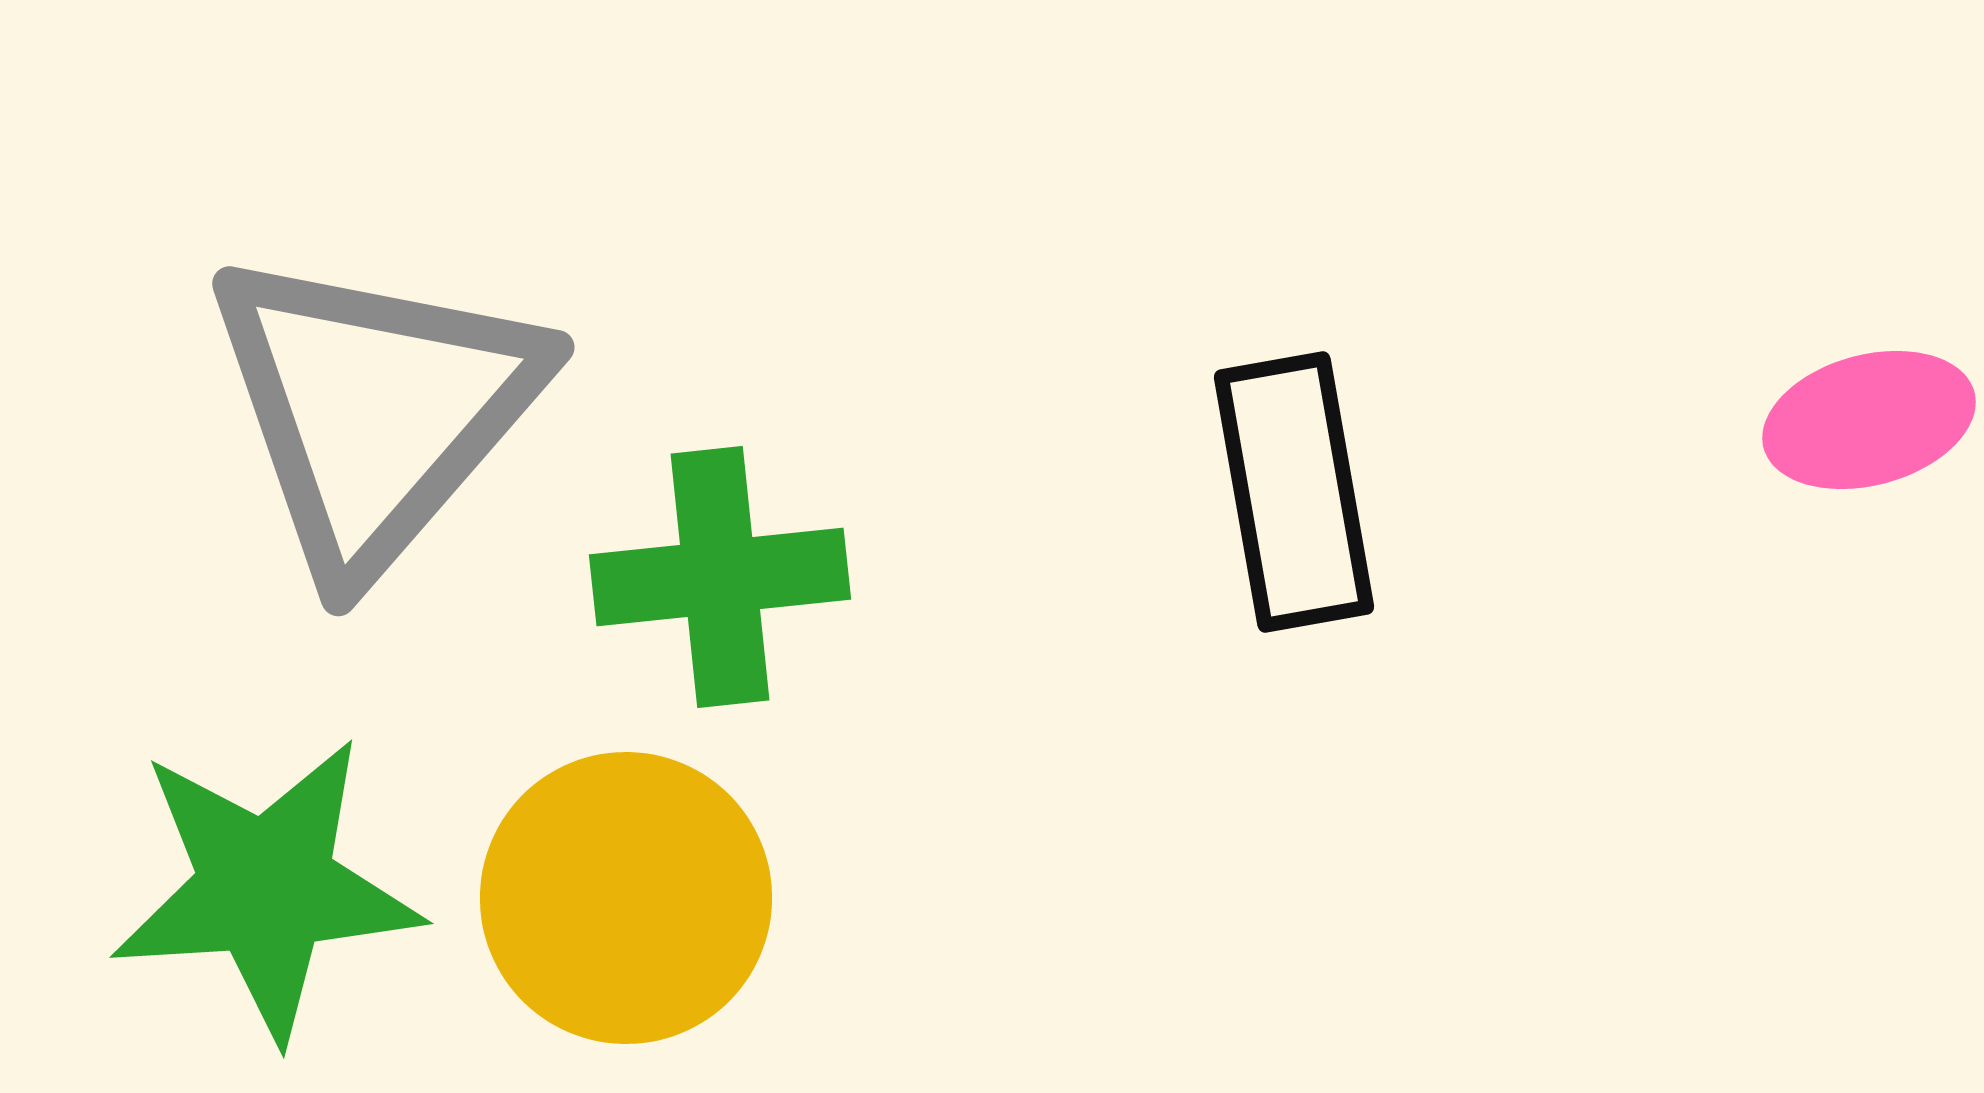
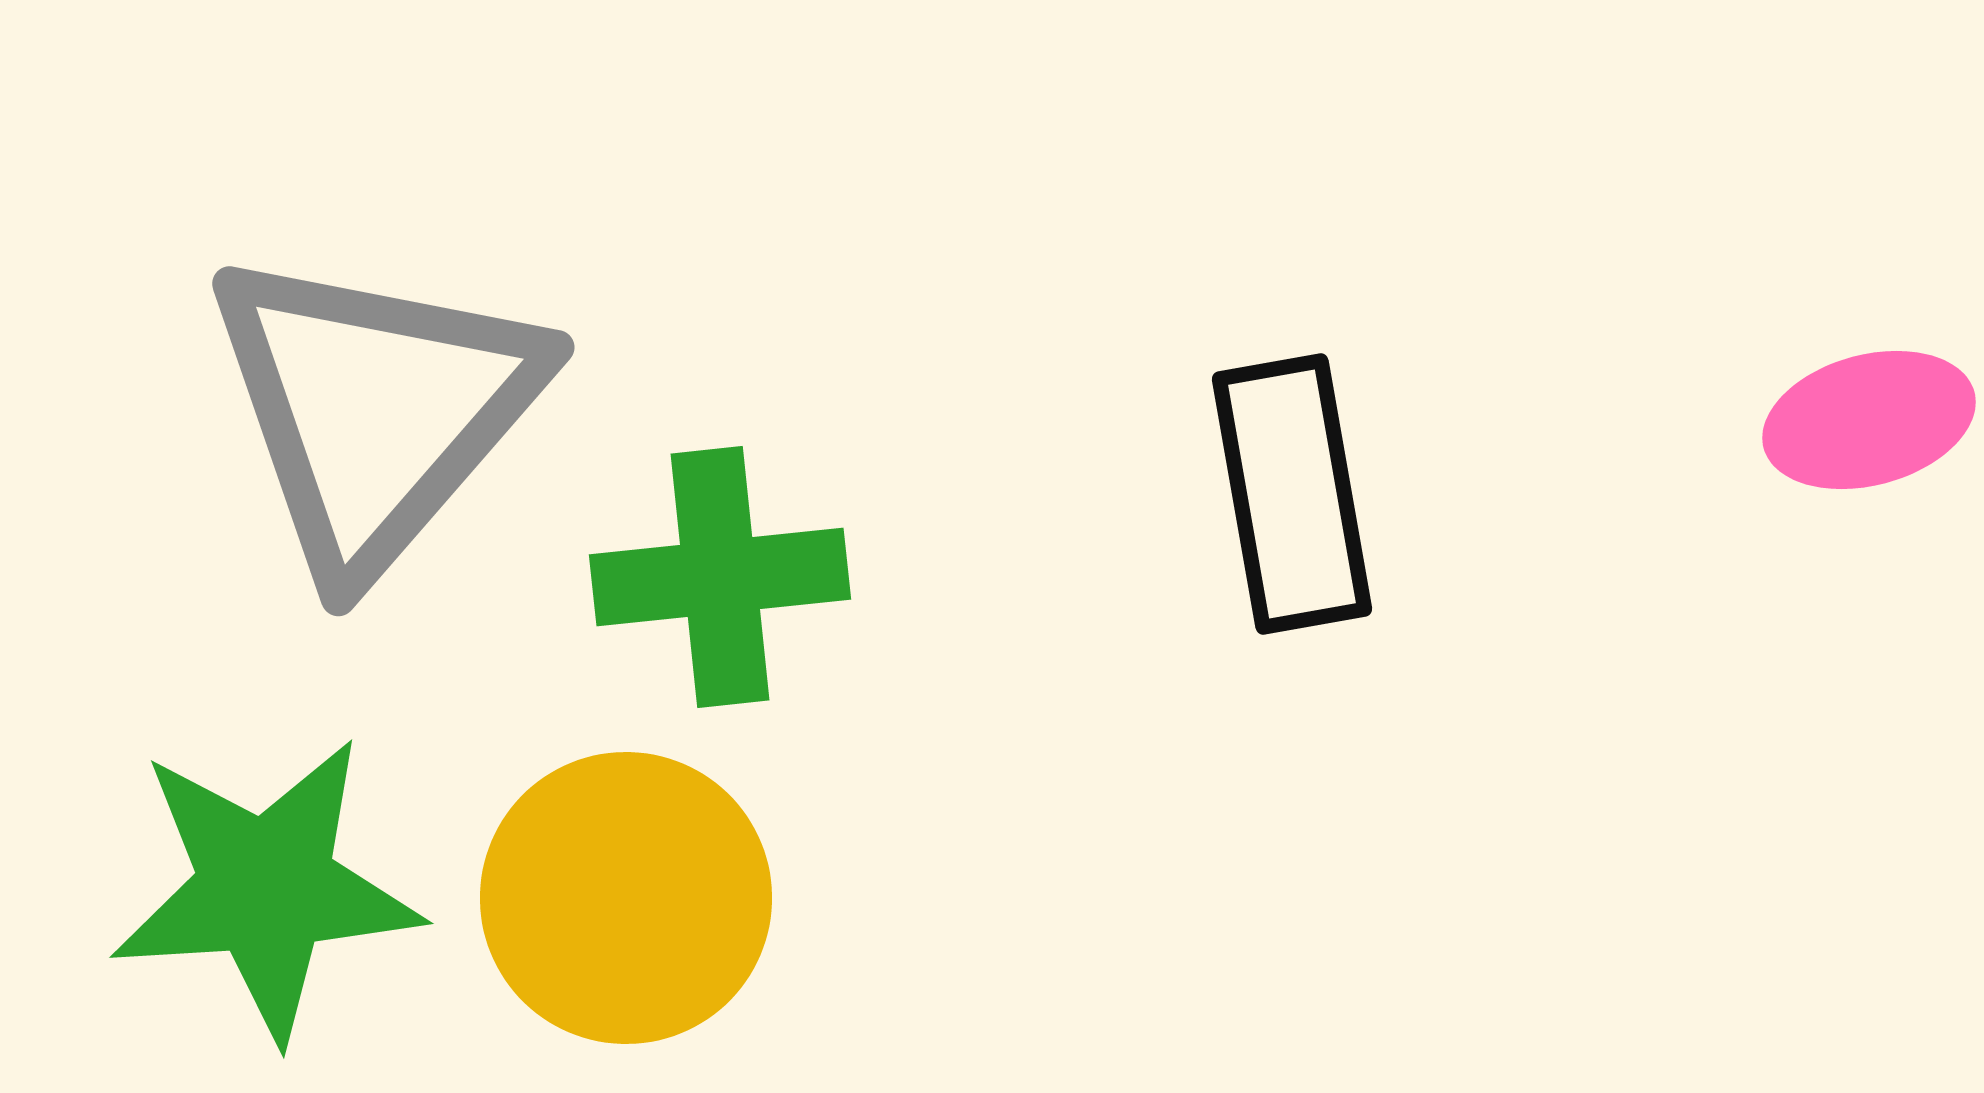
black rectangle: moved 2 px left, 2 px down
